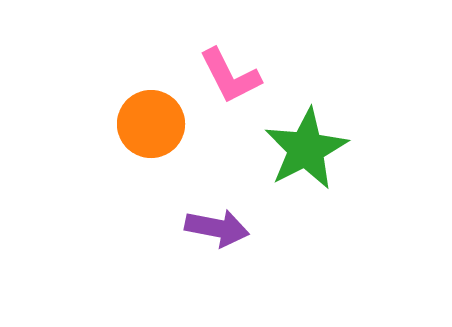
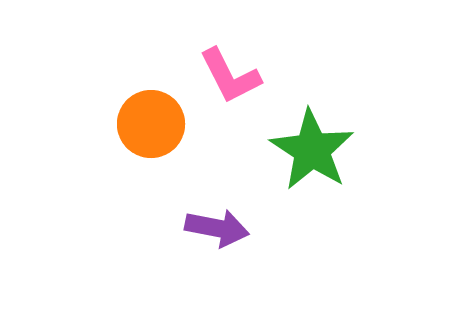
green star: moved 6 px right, 1 px down; rotated 12 degrees counterclockwise
